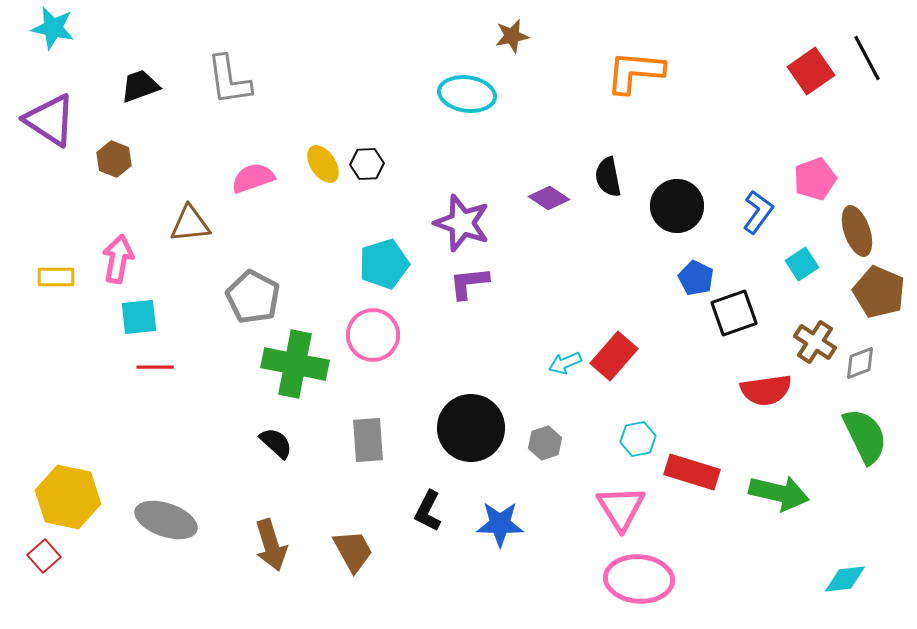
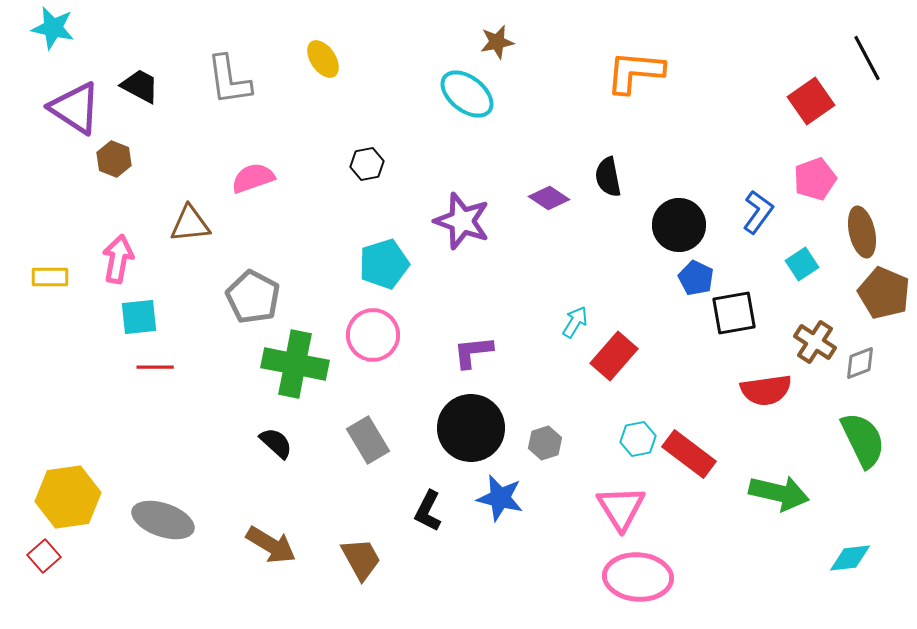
brown star at (512, 36): moved 15 px left, 6 px down
red square at (811, 71): moved 30 px down
black trapezoid at (140, 86): rotated 48 degrees clockwise
cyan ellipse at (467, 94): rotated 30 degrees clockwise
purple triangle at (50, 120): moved 25 px right, 12 px up
yellow ellipse at (323, 164): moved 105 px up
black hexagon at (367, 164): rotated 8 degrees counterclockwise
black circle at (677, 206): moved 2 px right, 19 px down
purple star at (462, 223): moved 2 px up
brown ellipse at (857, 231): moved 5 px right, 1 px down; rotated 6 degrees clockwise
yellow rectangle at (56, 277): moved 6 px left
purple L-shape at (469, 283): moved 4 px right, 69 px down
brown pentagon at (879, 292): moved 5 px right, 1 px down
black square at (734, 313): rotated 9 degrees clockwise
cyan arrow at (565, 363): moved 10 px right, 41 px up; rotated 144 degrees clockwise
green semicircle at (865, 436): moved 2 px left, 4 px down
gray rectangle at (368, 440): rotated 27 degrees counterclockwise
red rectangle at (692, 472): moved 3 px left, 18 px up; rotated 20 degrees clockwise
yellow hexagon at (68, 497): rotated 20 degrees counterclockwise
gray ellipse at (166, 520): moved 3 px left
blue star at (500, 524): moved 26 px up; rotated 12 degrees clockwise
brown arrow at (271, 545): rotated 42 degrees counterclockwise
brown trapezoid at (353, 551): moved 8 px right, 8 px down
pink ellipse at (639, 579): moved 1 px left, 2 px up
cyan diamond at (845, 579): moved 5 px right, 21 px up
